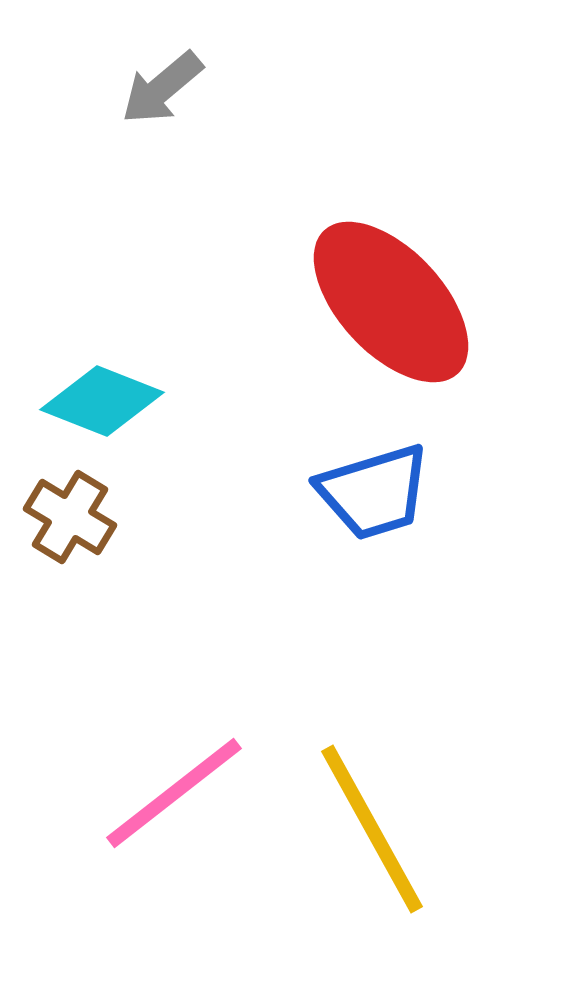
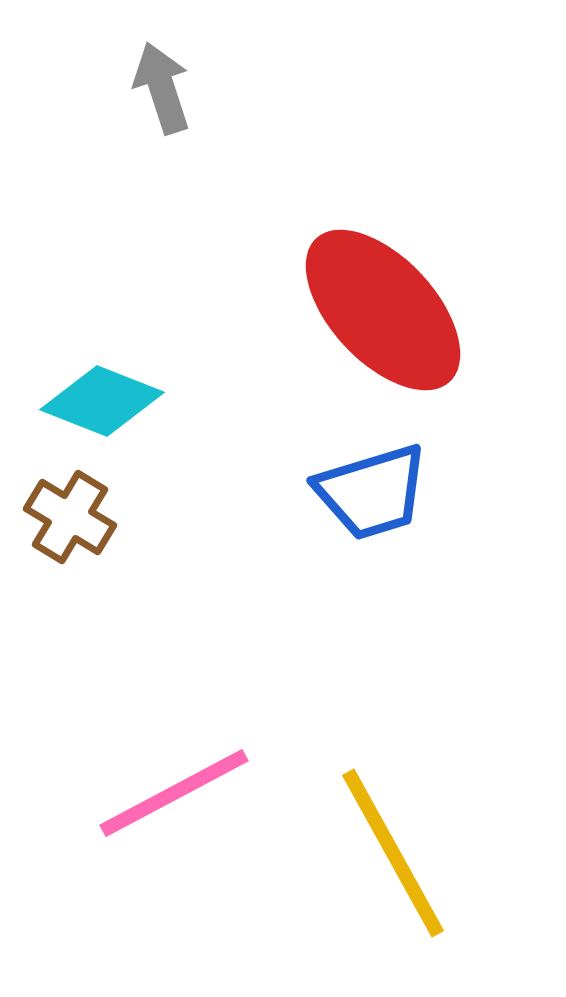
gray arrow: rotated 112 degrees clockwise
red ellipse: moved 8 px left, 8 px down
blue trapezoid: moved 2 px left
pink line: rotated 10 degrees clockwise
yellow line: moved 21 px right, 24 px down
